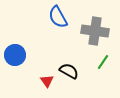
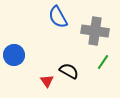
blue circle: moved 1 px left
